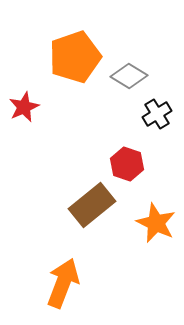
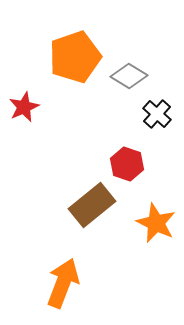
black cross: rotated 16 degrees counterclockwise
